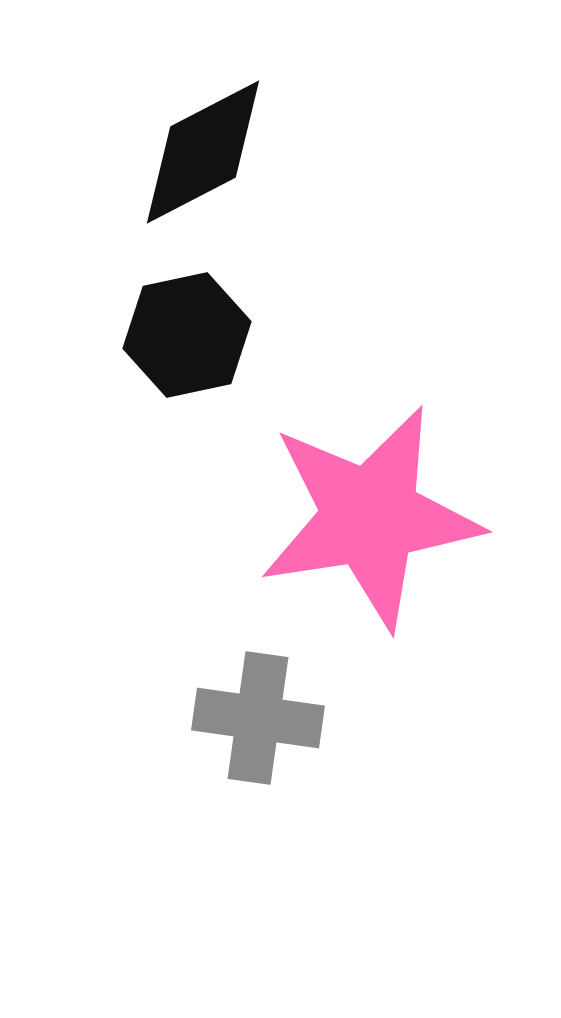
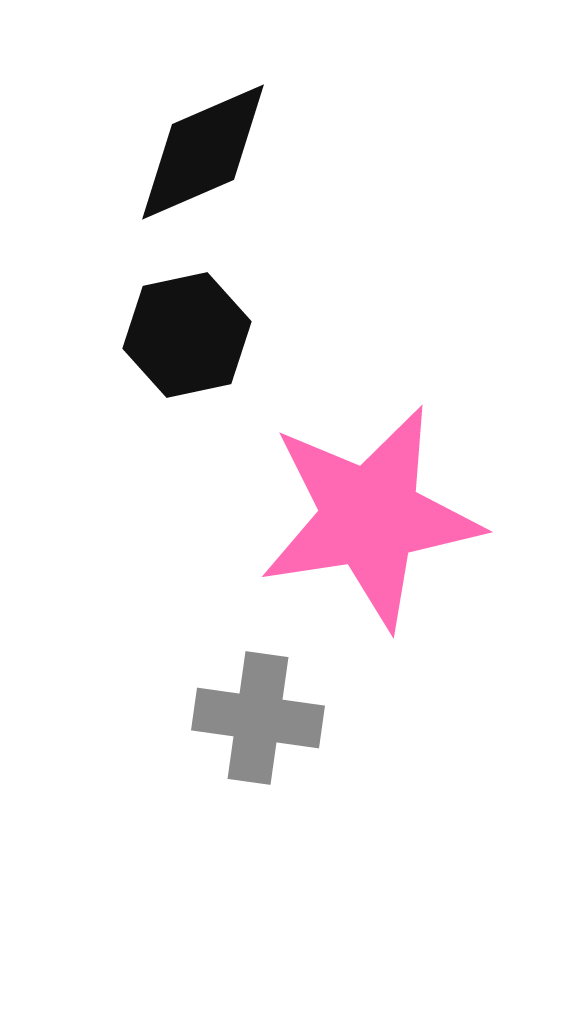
black diamond: rotated 4 degrees clockwise
